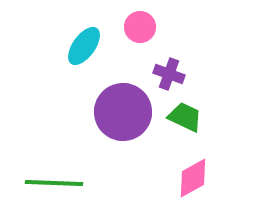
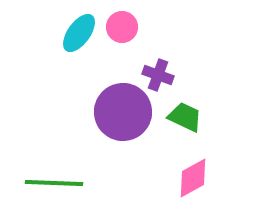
pink circle: moved 18 px left
cyan ellipse: moved 5 px left, 13 px up
purple cross: moved 11 px left, 1 px down
